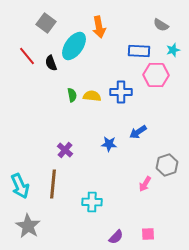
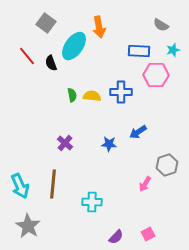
purple cross: moved 7 px up
pink square: rotated 24 degrees counterclockwise
